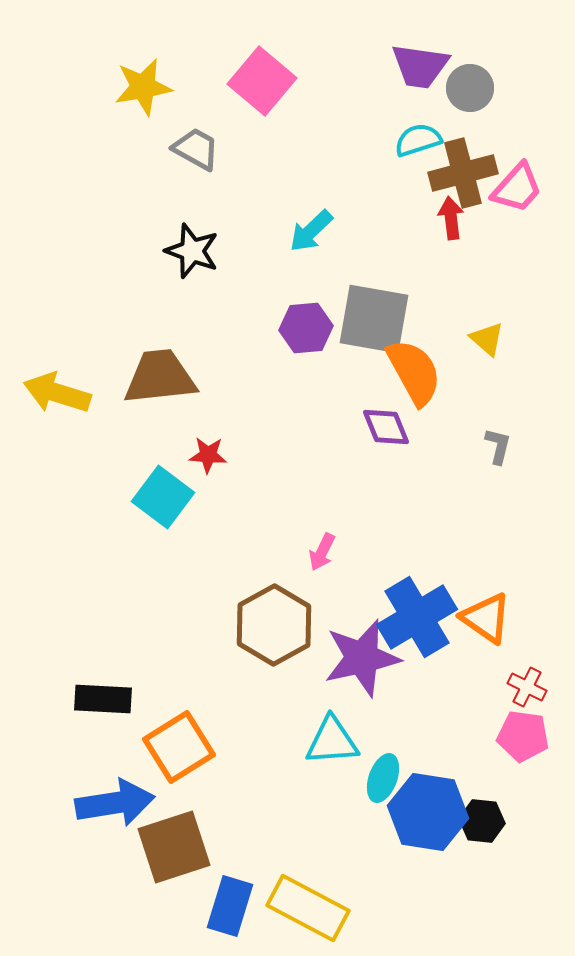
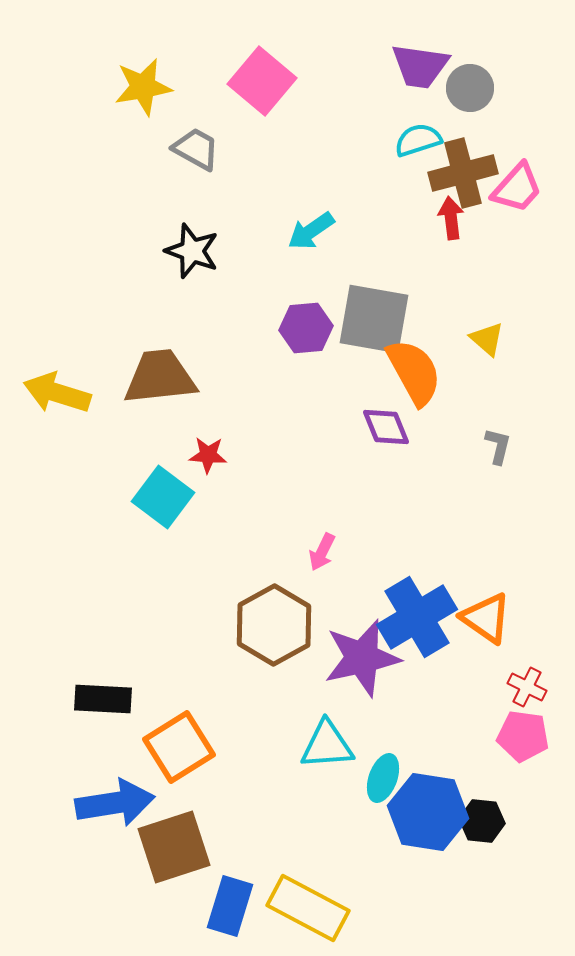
cyan arrow: rotated 9 degrees clockwise
cyan triangle: moved 5 px left, 4 px down
